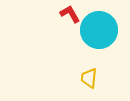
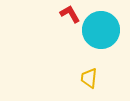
cyan circle: moved 2 px right
